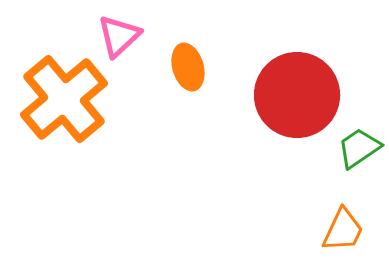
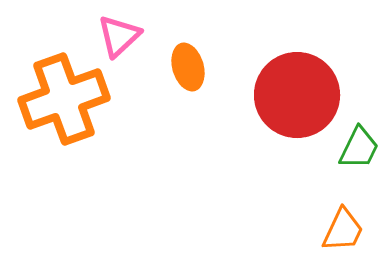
orange cross: rotated 20 degrees clockwise
green trapezoid: rotated 150 degrees clockwise
